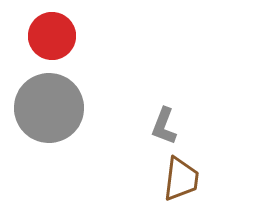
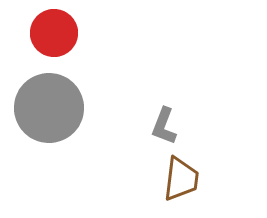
red circle: moved 2 px right, 3 px up
